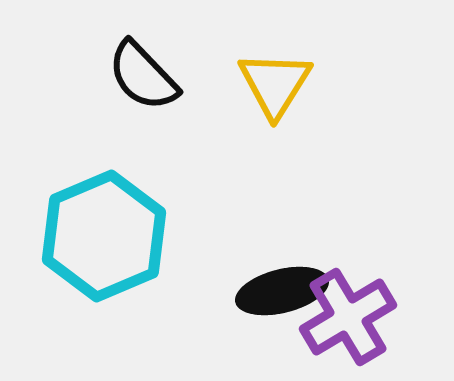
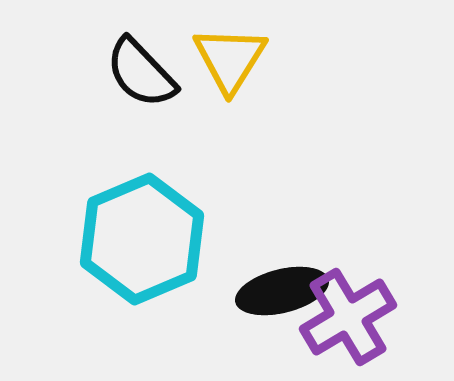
black semicircle: moved 2 px left, 3 px up
yellow triangle: moved 45 px left, 25 px up
cyan hexagon: moved 38 px right, 3 px down
